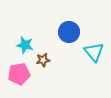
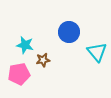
cyan triangle: moved 3 px right
